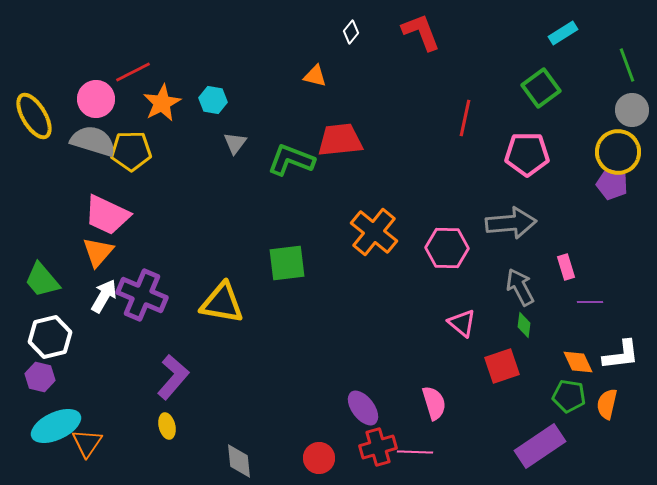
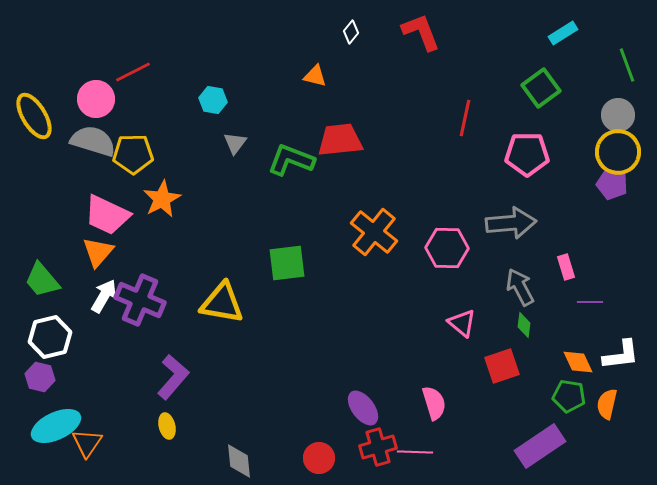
orange star at (162, 103): moved 96 px down
gray circle at (632, 110): moved 14 px left, 5 px down
yellow pentagon at (131, 151): moved 2 px right, 3 px down
purple cross at (142, 295): moved 2 px left, 5 px down
